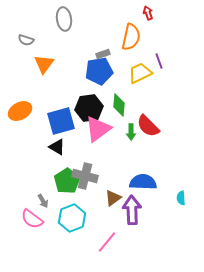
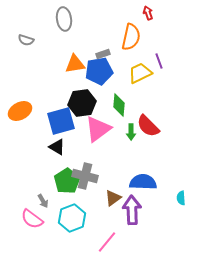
orange triangle: moved 31 px right; rotated 45 degrees clockwise
black hexagon: moved 7 px left, 5 px up
